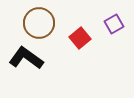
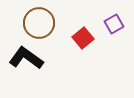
red square: moved 3 px right
